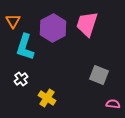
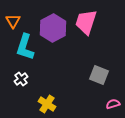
pink trapezoid: moved 1 px left, 2 px up
yellow cross: moved 6 px down
pink semicircle: rotated 24 degrees counterclockwise
